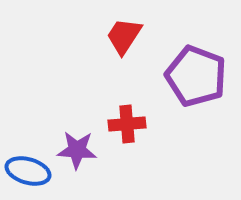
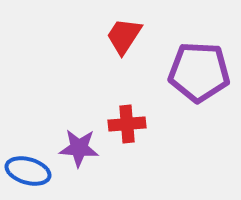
purple pentagon: moved 3 px right, 4 px up; rotated 18 degrees counterclockwise
purple star: moved 2 px right, 2 px up
